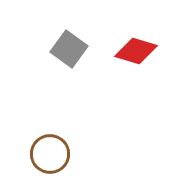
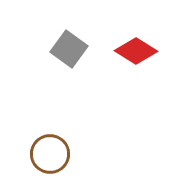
red diamond: rotated 15 degrees clockwise
